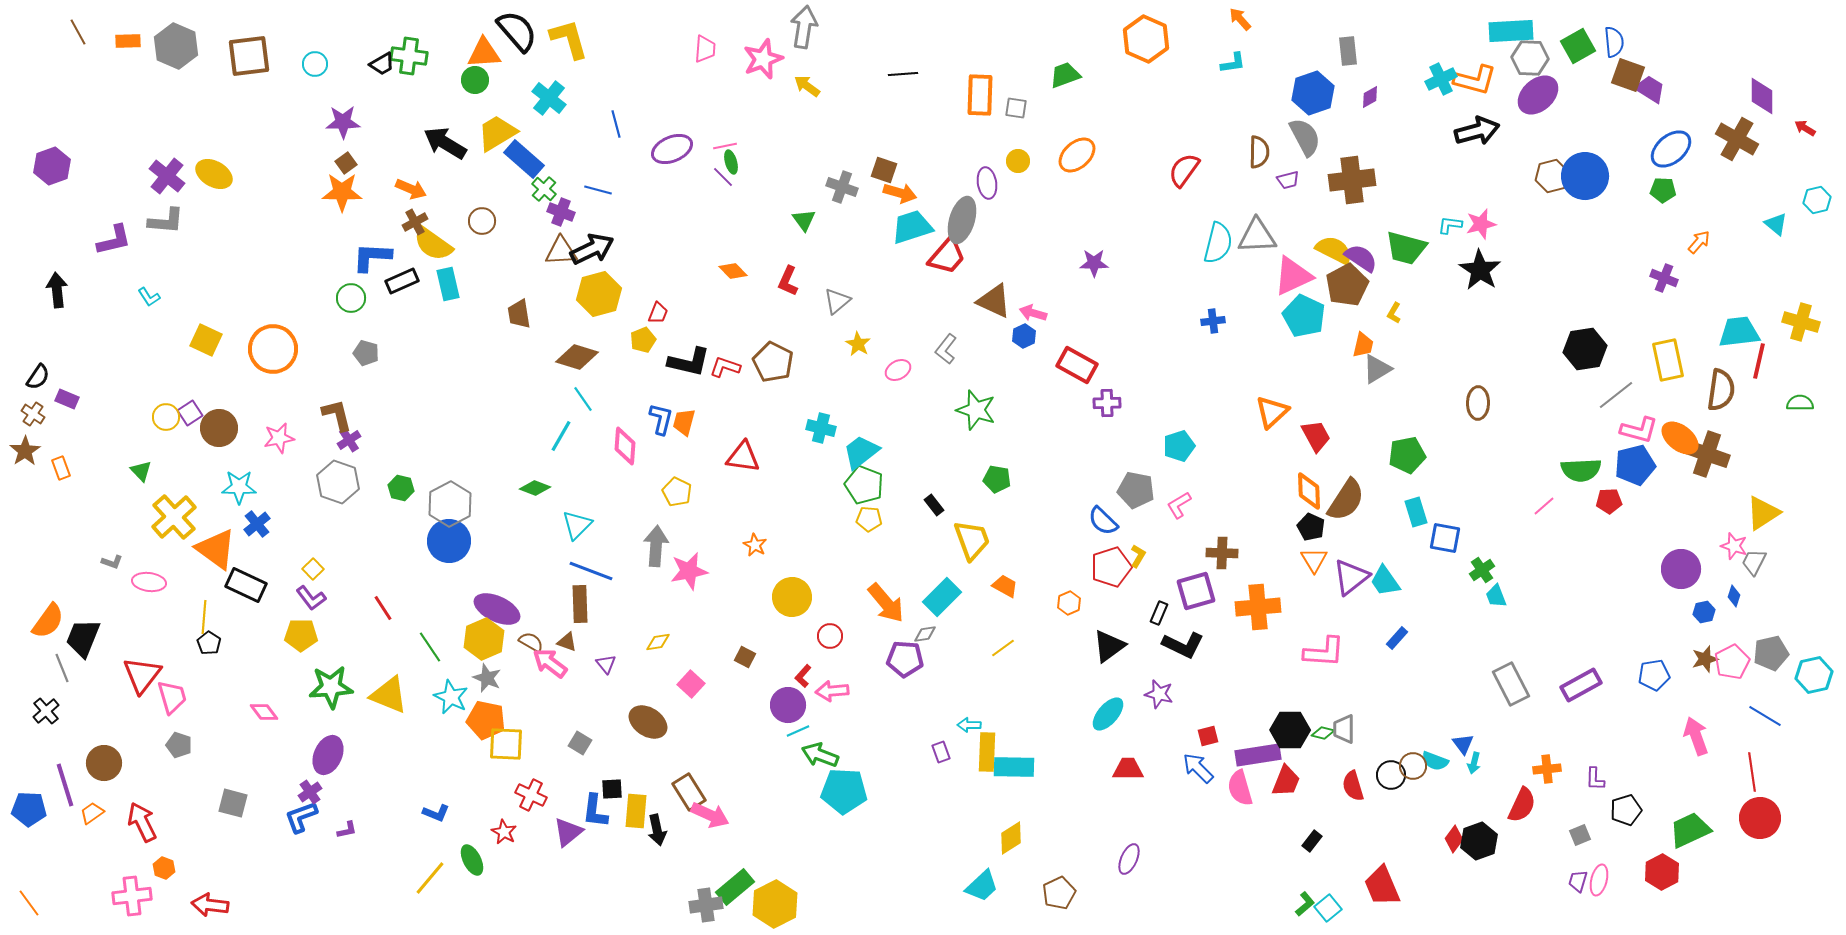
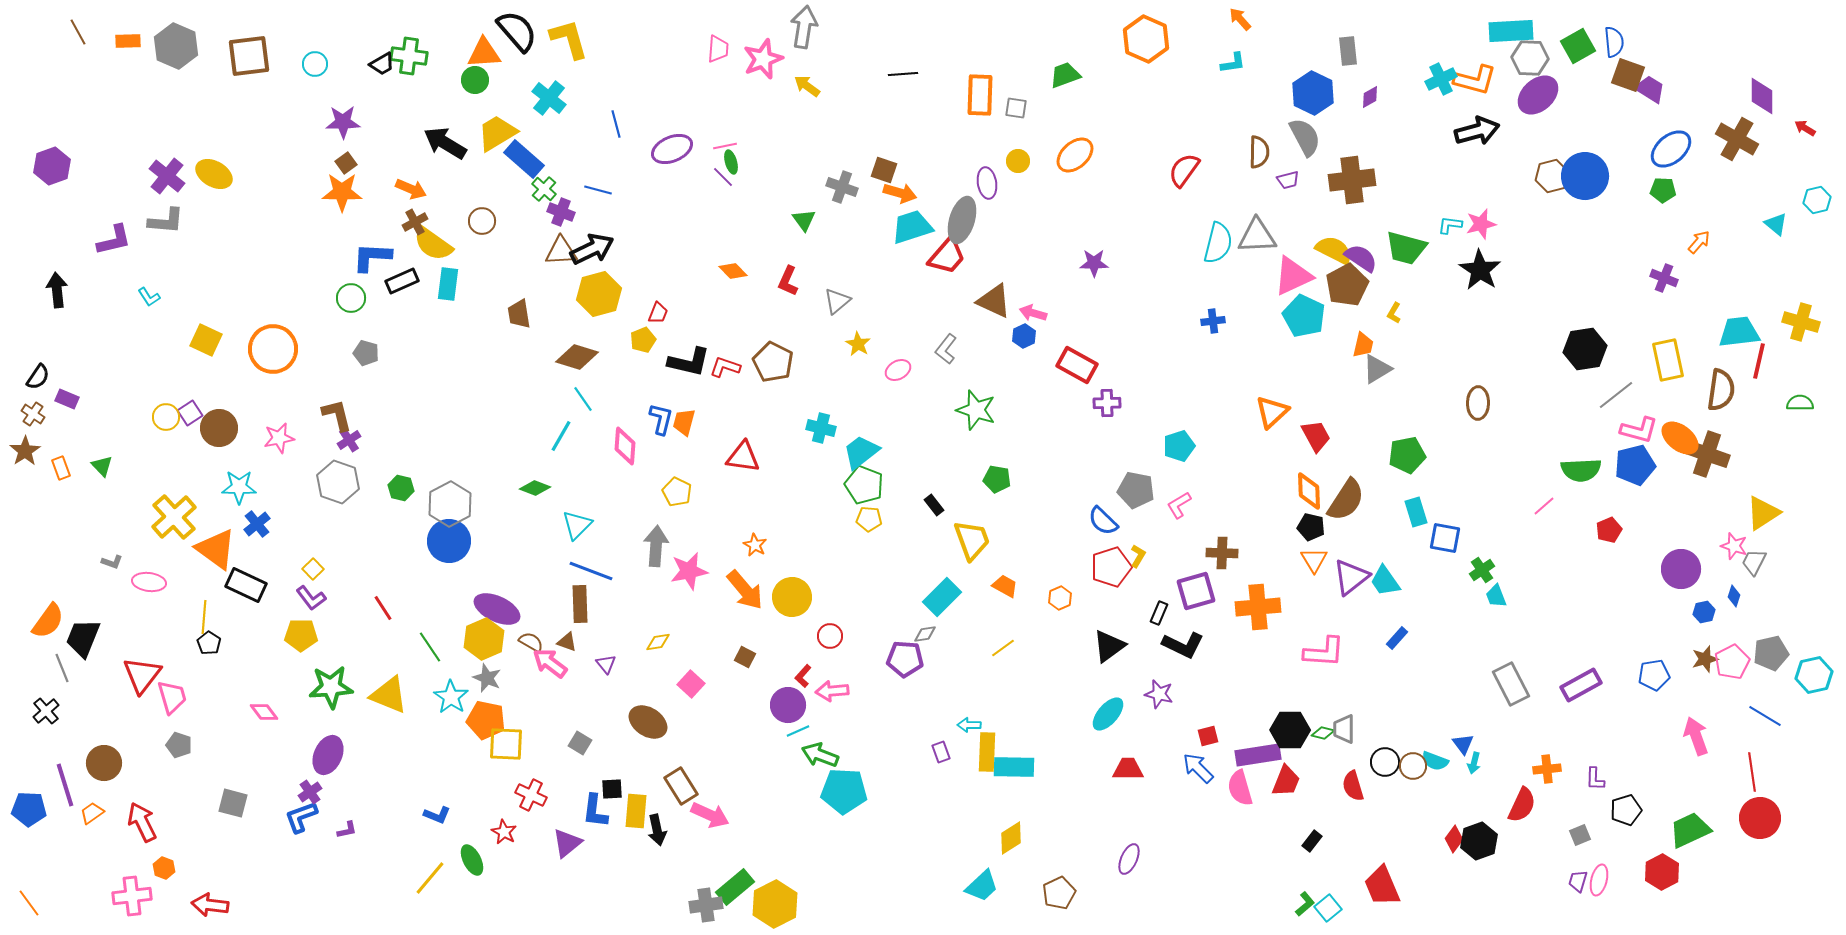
pink trapezoid at (705, 49): moved 13 px right
blue hexagon at (1313, 93): rotated 15 degrees counterclockwise
orange ellipse at (1077, 155): moved 2 px left
cyan rectangle at (448, 284): rotated 20 degrees clockwise
green triangle at (141, 471): moved 39 px left, 5 px up
red pentagon at (1609, 501): moved 29 px down; rotated 20 degrees counterclockwise
black pentagon at (1311, 527): rotated 12 degrees counterclockwise
orange arrow at (886, 603): moved 141 px left, 13 px up
orange hexagon at (1069, 603): moved 9 px left, 5 px up
cyan star at (451, 697): rotated 8 degrees clockwise
black circle at (1391, 775): moved 6 px left, 13 px up
brown rectangle at (689, 792): moved 8 px left, 6 px up
blue L-shape at (436, 813): moved 1 px right, 2 px down
purple triangle at (568, 832): moved 1 px left, 11 px down
